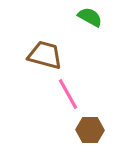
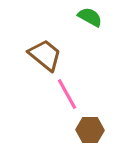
brown trapezoid: rotated 24 degrees clockwise
pink line: moved 1 px left
